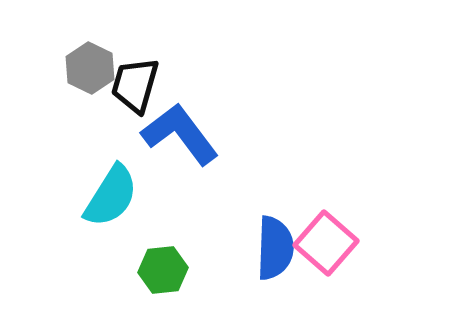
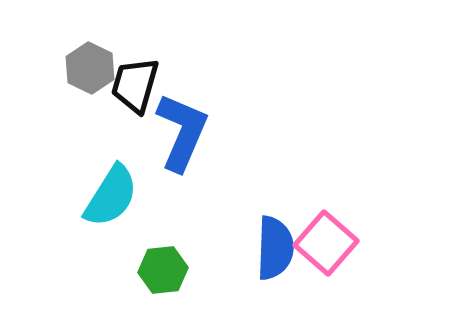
blue L-shape: moved 2 px right, 2 px up; rotated 60 degrees clockwise
